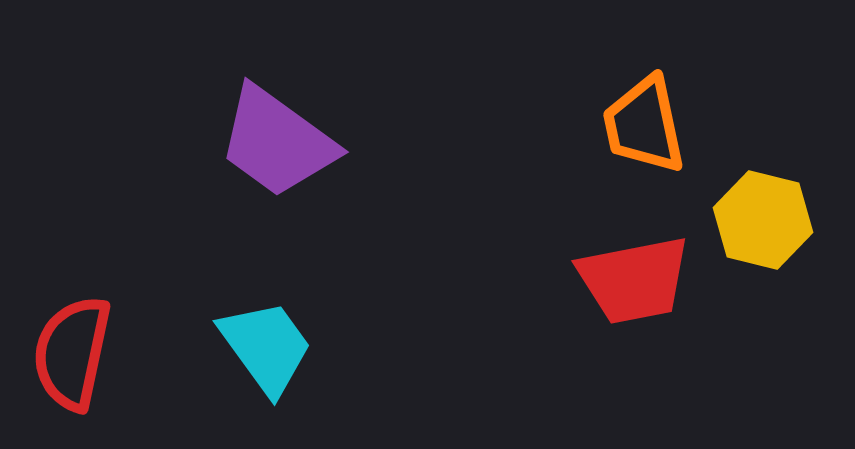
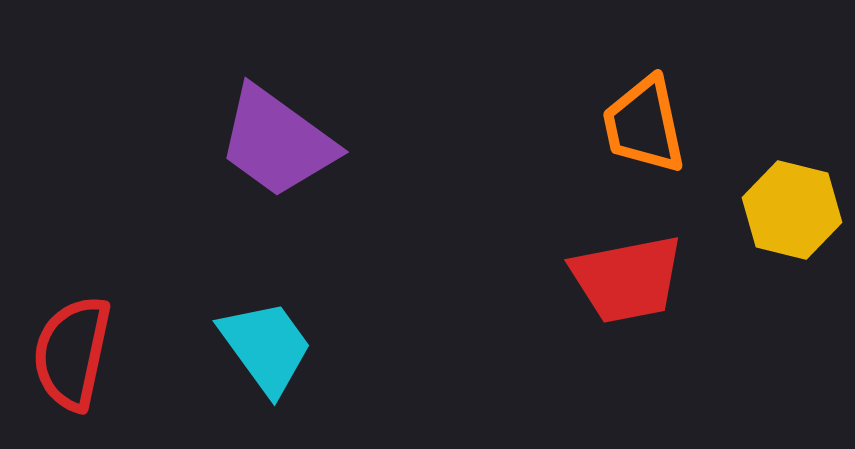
yellow hexagon: moved 29 px right, 10 px up
red trapezoid: moved 7 px left, 1 px up
